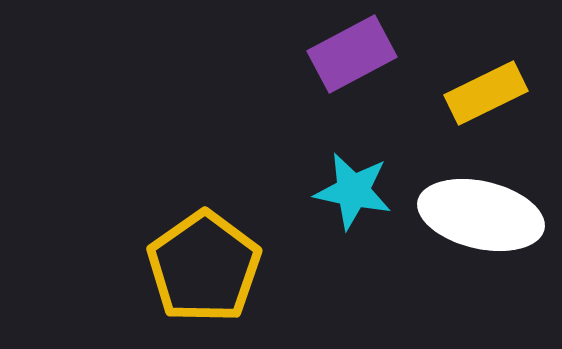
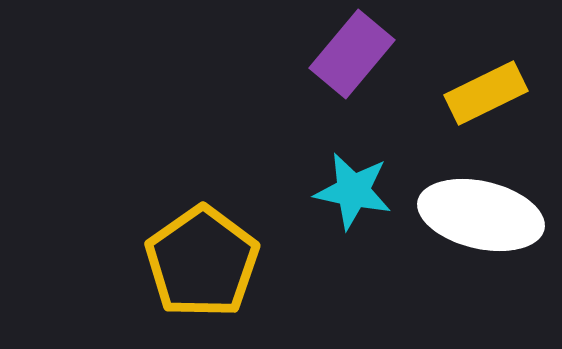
purple rectangle: rotated 22 degrees counterclockwise
yellow pentagon: moved 2 px left, 5 px up
